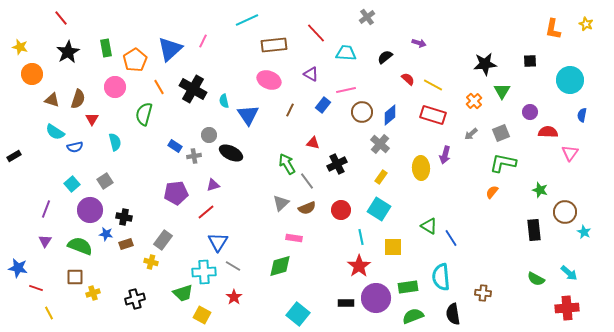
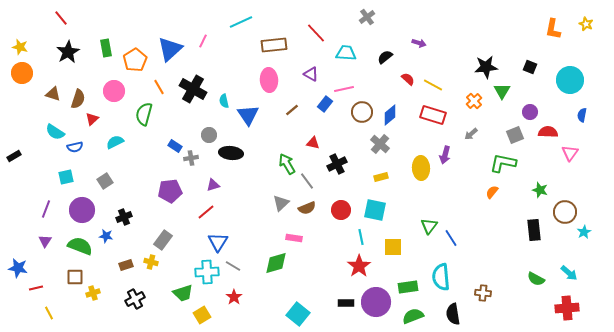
cyan line at (247, 20): moved 6 px left, 2 px down
black square at (530, 61): moved 6 px down; rotated 24 degrees clockwise
black star at (485, 64): moved 1 px right, 3 px down
orange circle at (32, 74): moved 10 px left, 1 px up
pink ellipse at (269, 80): rotated 65 degrees clockwise
pink circle at (115, 87): moved 1 px left, 4 px down
pink line at (346, 90): moved 2 px left, 1 px up
brown triangle at (52, 100): moved 1 px right, 6 px up
blue rectangle at (323, 105): moved 2 px right, 1 px up
brown line at (290, 110): moved 2 px right; rotated 24 degrees clockwise
red triangle at (92, 119): rotated 16 degrees clockwise
gray square at (501, 133): moved 14 px right, 2 px down
cyan semicircle at (115, 142): rotated 102 degrees counterclockwise
black ellipse at (231, 153): rotated 20 degrees counterclockwise
gray cross at (194, 156): moved 3 px left, 2 px down
yellow rectangle at (381, 177): rotated 40 degrees clockwise
cyan square at (72, 184): moved 6 px left, 7 px up; rotated 28 degrees clockwise
purple pentagon at (176, 193): moved 6 px left, 2 px up
cyan square at (379, 209): moved 4 px left, 1 px down; rotated 20 degrees counterclockwise
purple circle at (90, 210): moved 8 px left
black cross at (124, 217): rotated 35 degrees counterclockwise
green triangle at (429, 226): rotated 36 degrees clockwise
cyan star at (584, 232): rotated 16 degrees clockwise
blue star at (106, 234): moved 2 px down
brown rectangle at (126, 244): moved 21 px down
green diamond at (280, 266): moved 4 px left, 3 px up
cyan cross at (204, 272): moved 3 px right
red line at (36, 288): rotated 32 degrees counterclockwise
purple circle at (376, 298): moved 4 px down
black cross at (135, 299): rotated 12 degrees counterclockwise
yellow square at (202, 315): rotated 30 degrees clockwise
